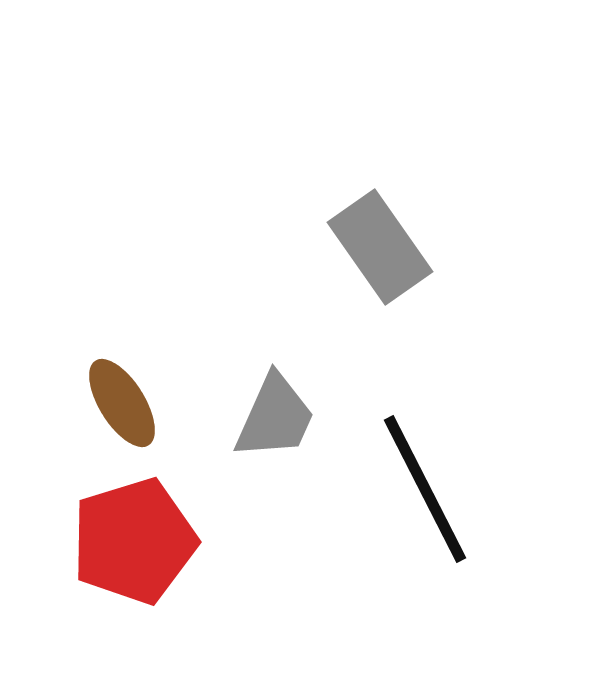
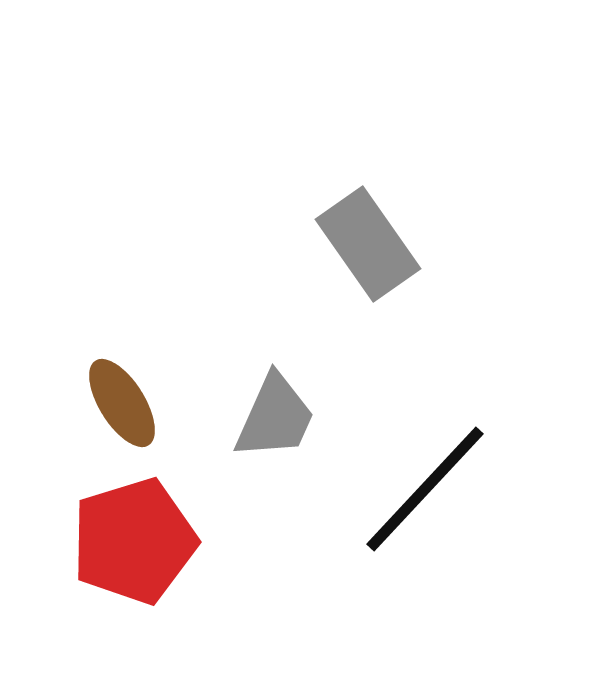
gray rectangle: moved 12 px left, 3 px up
black line: rotated 70 degrees clockwise
